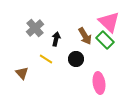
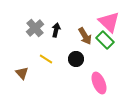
black arrow: moved 9 px up
pink ellipse: rotated 15 degrees counterclockwise
